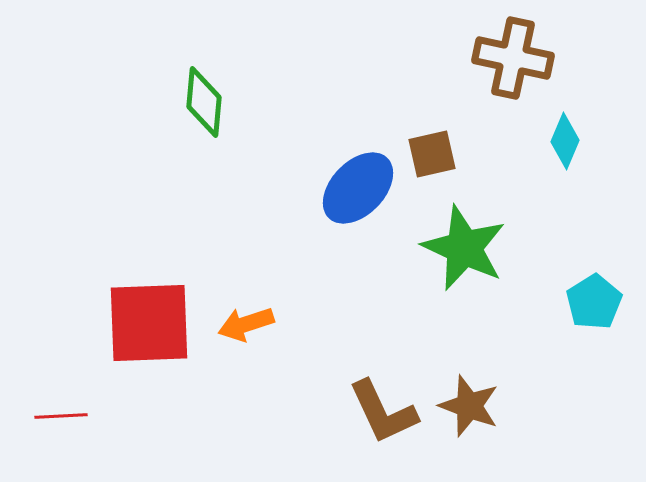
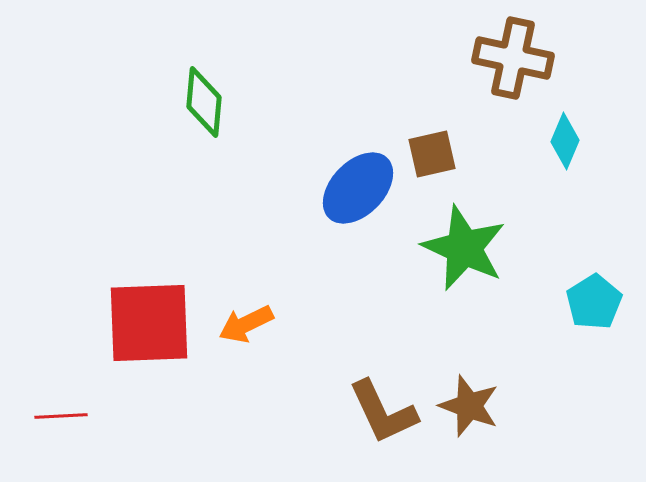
orange arrow: rotated 8 degrees counterclockwise
